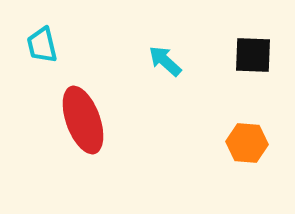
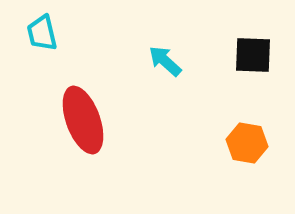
cyan trapezoid: moved 12 px up
orange hexagon: rotated 6 degrees clockwise
